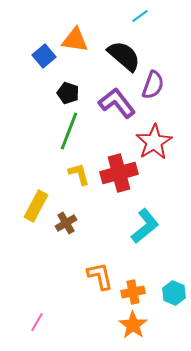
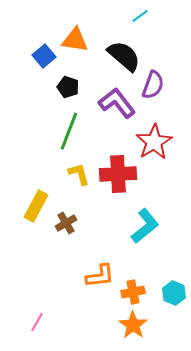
black pentagon: moved 6 px up
red cross: moved 1 px left, 1 px down; rotated 12 degrees clockwise
orange L-shape: rotated 96 degrees clockwise
